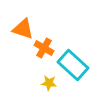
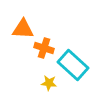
orange triangle: rotated 15 degrees counterclockwise
orange cross: rotated 12 degrees counterclockwise
